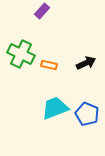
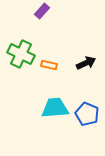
cyan trapezoid: rotated 16 degrees clockwise
